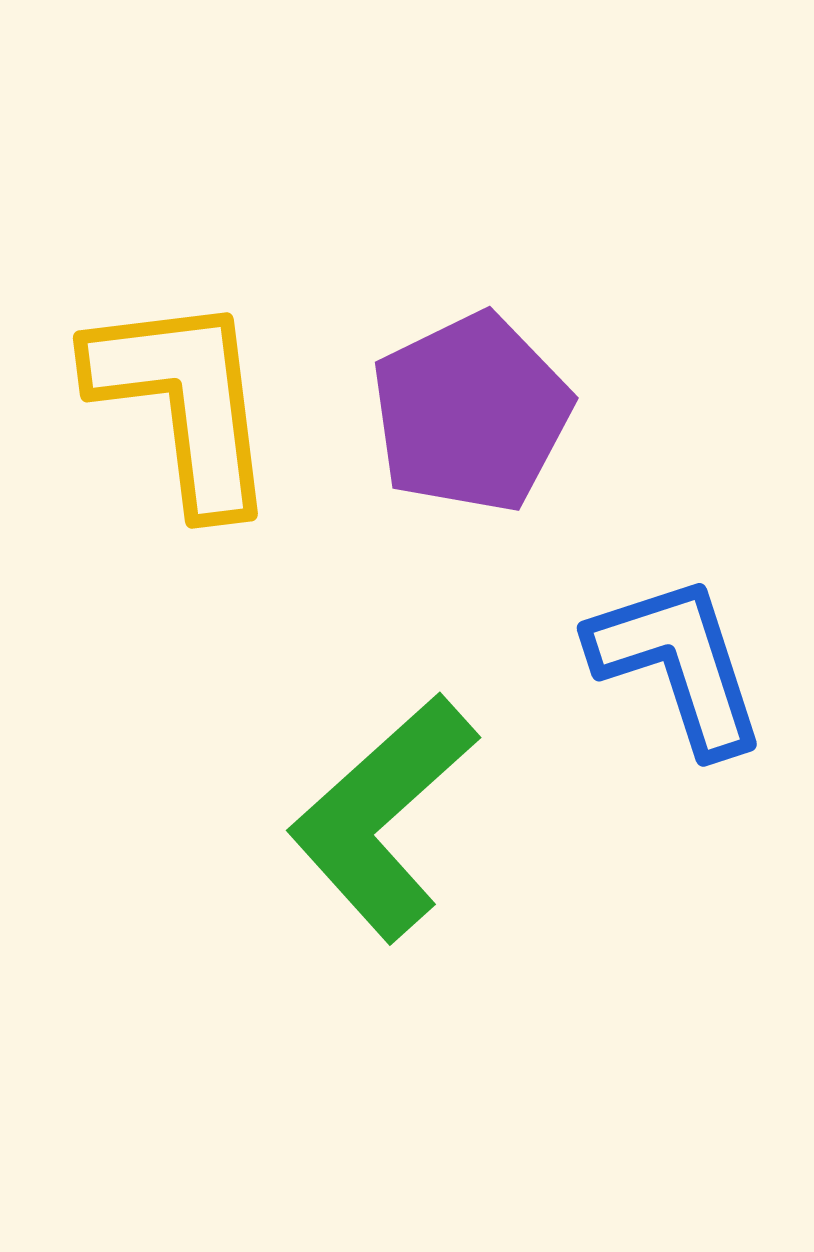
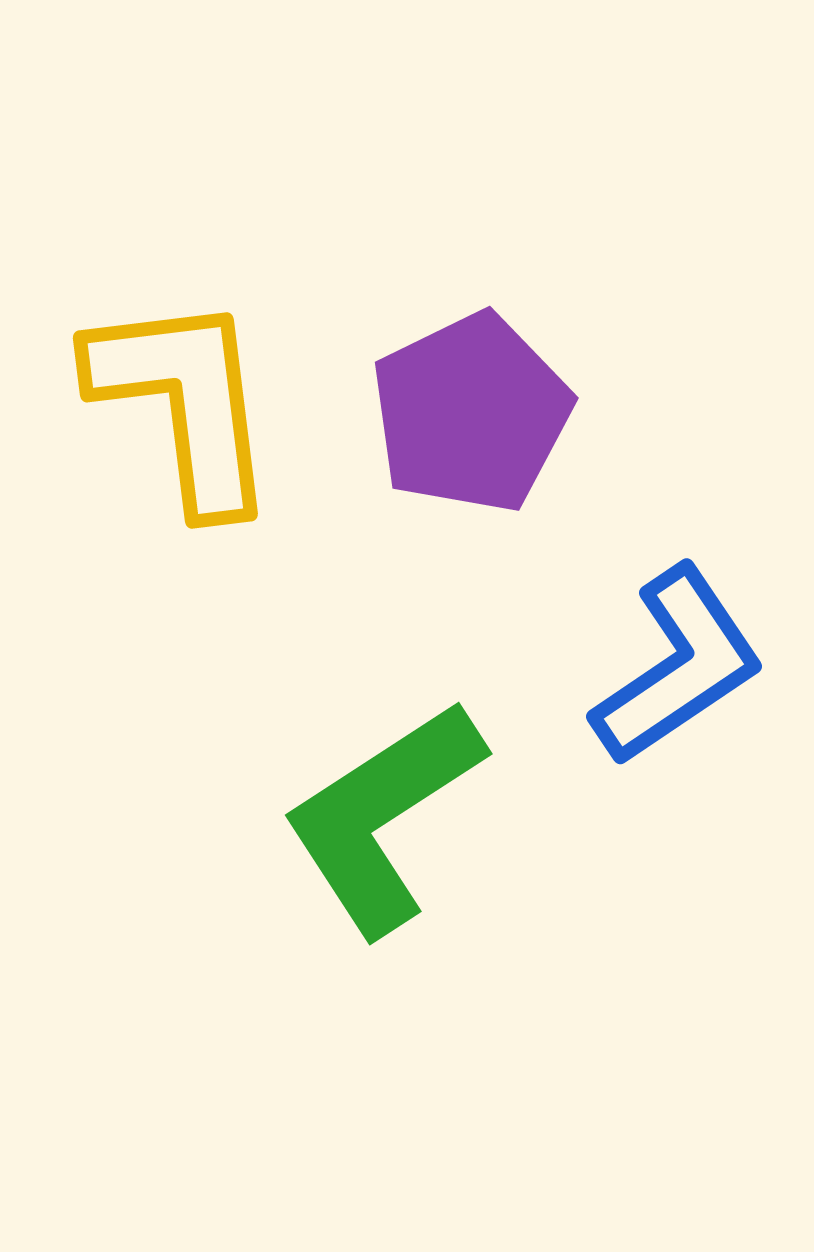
blue L-shape: moved 2 px down; rotated 74 degrees clockwise
green L-shape: rotated 9 degrees clockwise
